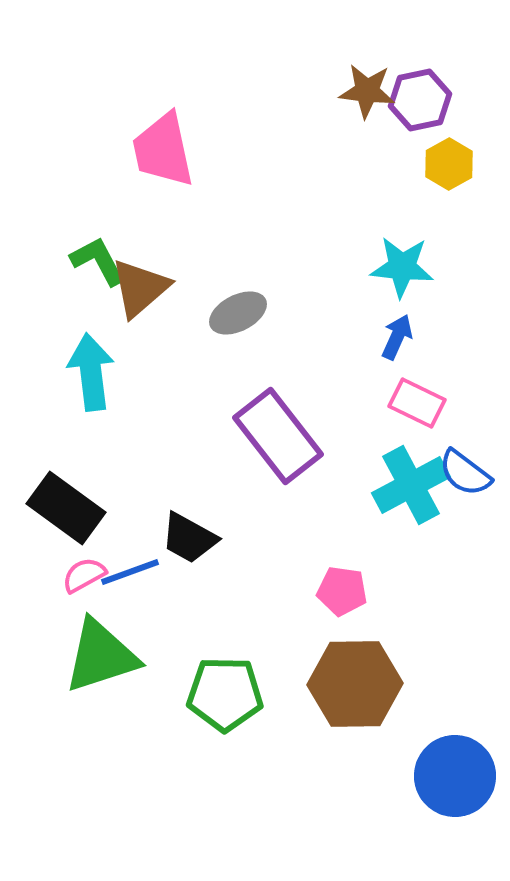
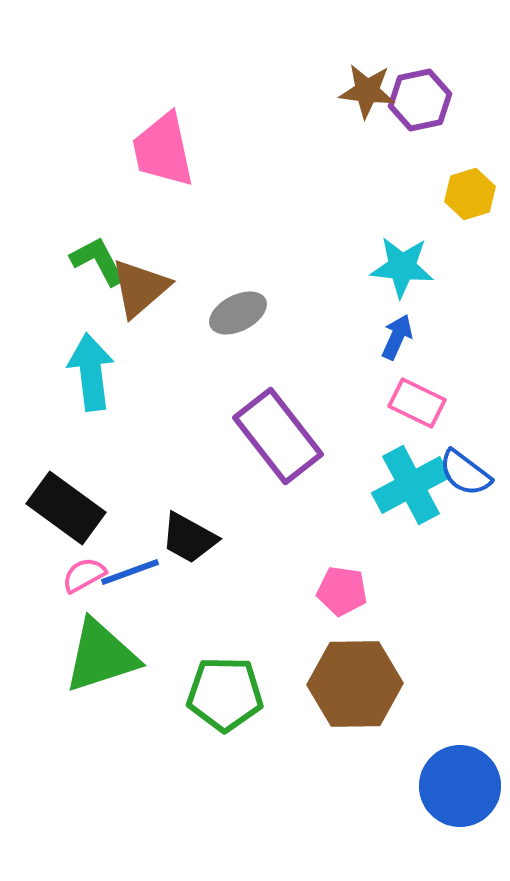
yellow hexagon: moved 21 px right, 30 px down; rotated 12 degrees clockwise
blue circle: moved 5 px right, 10 px down
